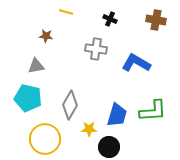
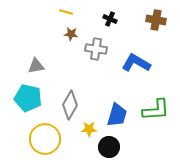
brown star: moved 25 px right, 2 px up
green L-shape: moved 3 px right, 1 px up
